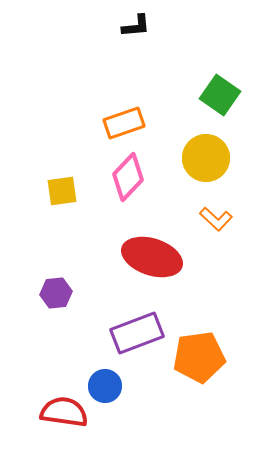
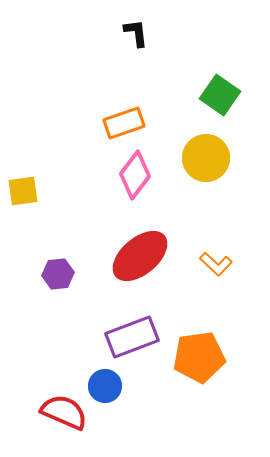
black L-shape: moved 7 px down; rotated 92 degrees counterclockwise
pink diamond: moved 7 px right, 2 px up; rotated 6 degrees counterclockwise
yellow square: moved 39 px left
orange L-shape: moved 45 px down
red ellipse: moved 12 px left, 1 px up; rotated 58 degrees counterclockwise
purple hexagon: moved 2 px right, 19 px up
purple rectangle: moved 5 px left, 4 px down
red semicircle: rotated 15 degrees clockwise
